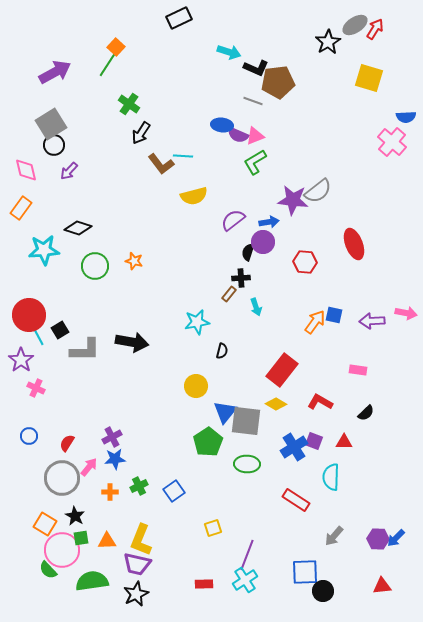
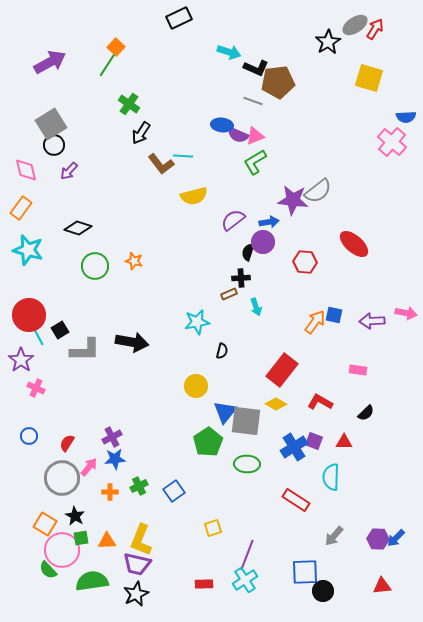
purple arrow at (55, 72): moved 5 px left, 10 px up
red ellipse at (354, 244): rotated 28 degrees counterclockwise
cyan star at (44, 250): moved 16 px left; rotated 20 degrees clockwise
brown rectangle at (229, 294): rotated 28 degrees clockwise
